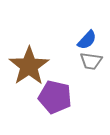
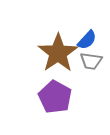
brown star: moved 29 px right, 13 px up
purple pentagon: rotated 16 degrees clockwise
